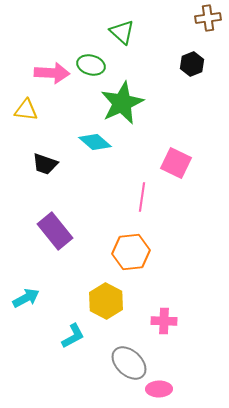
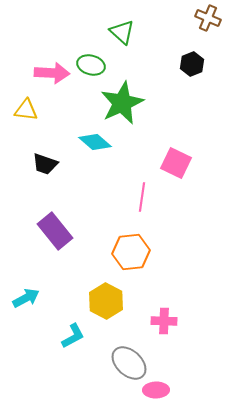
brown cross: rotated 30 degrees clockwise
pink ellipse: moved 3 px left, 1 px down
